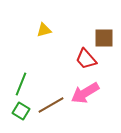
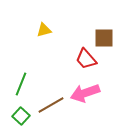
pink arrow: rotated 12 degrees clockwise
green square: moved 5 px down; rotated 12 degrees clockwise
